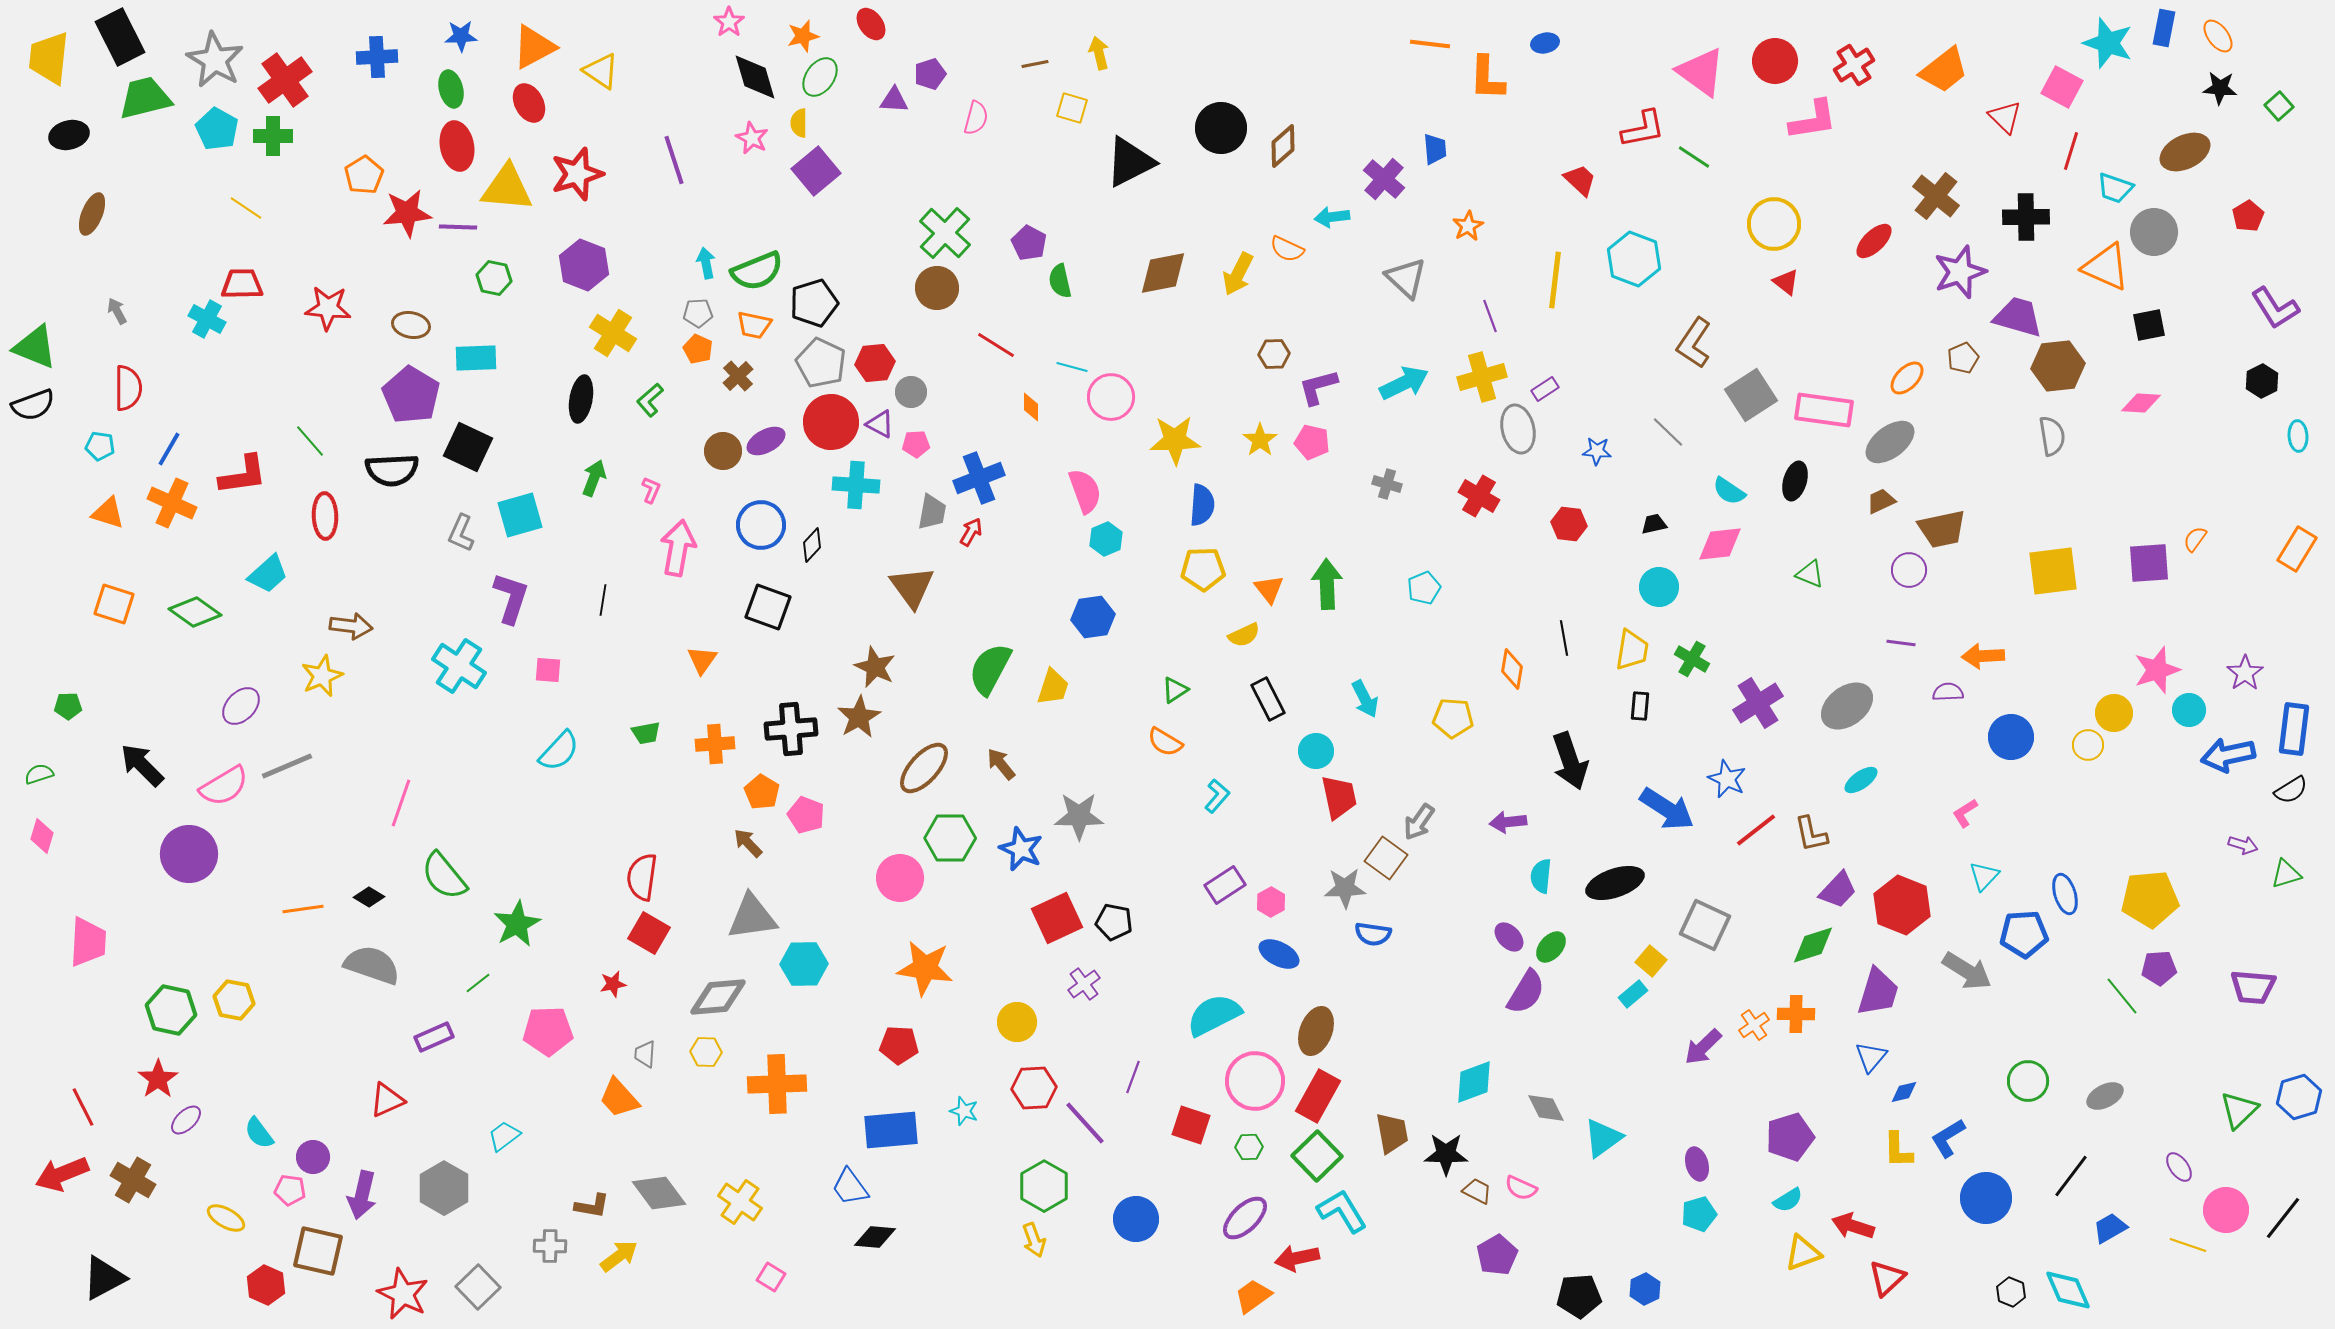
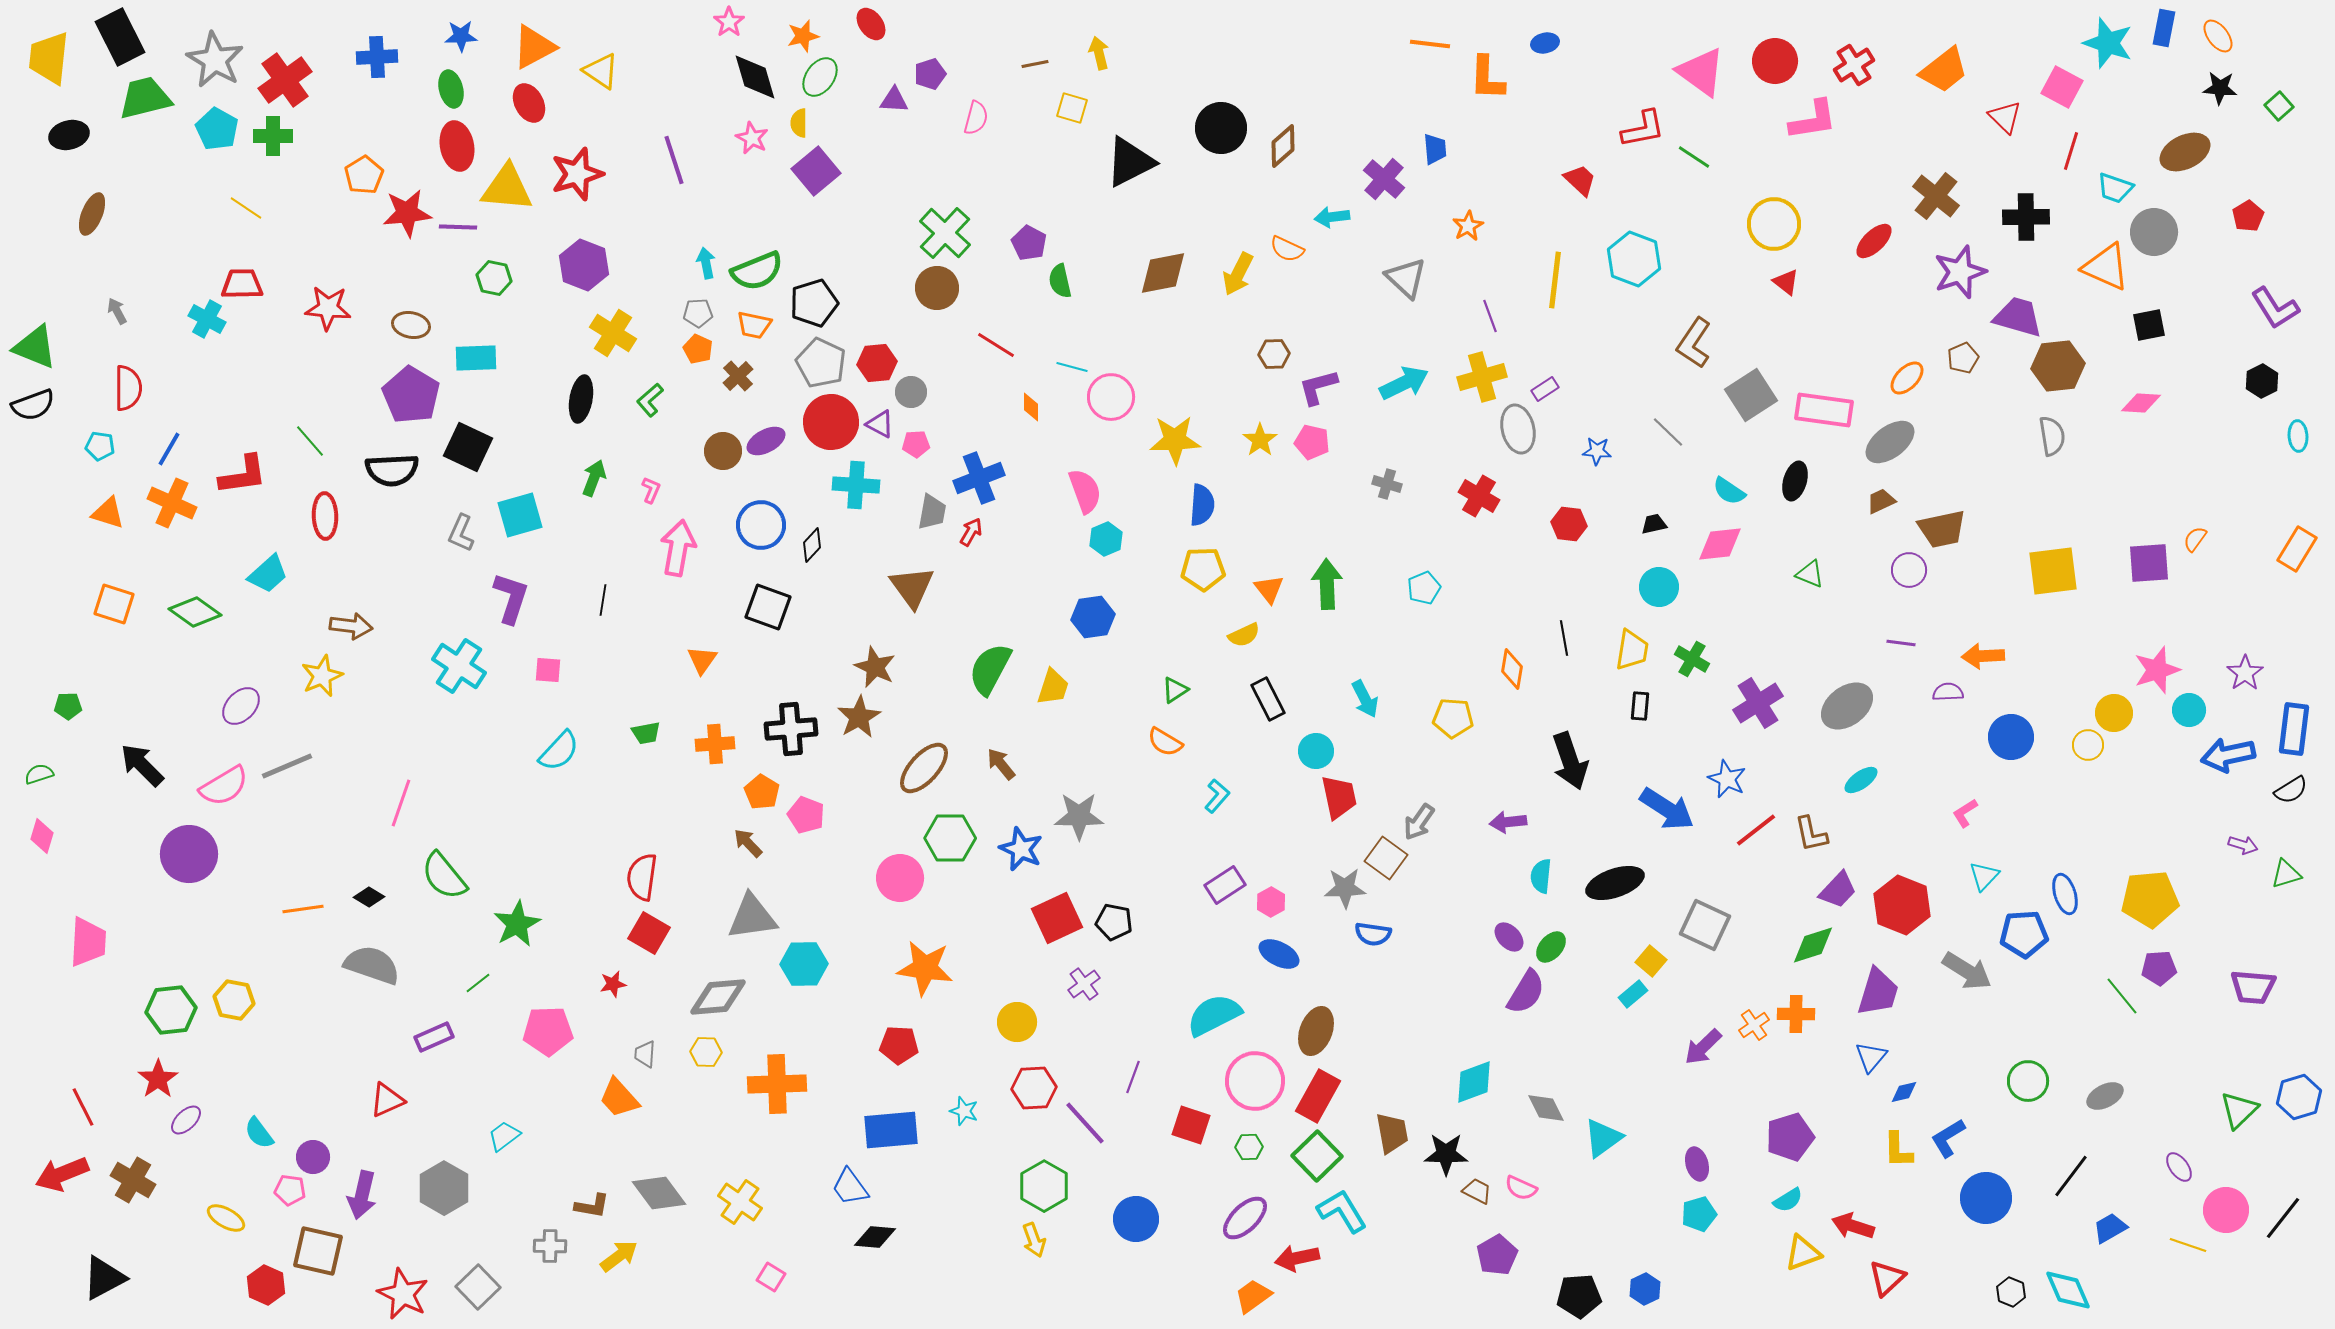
red hexagon at (875, 363): moved 2 px right
green hexagon at (171, 1010): rotated 18 degrees counterclockwise
